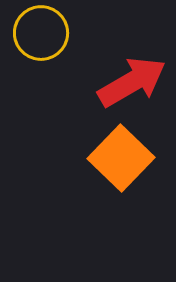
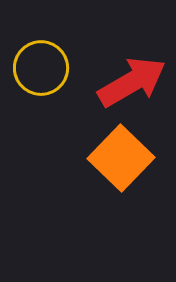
yellow circle: moved 35 px down
